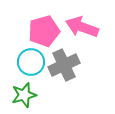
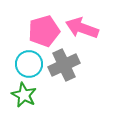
pink arrow: moved 1 px down
cyan circle: moved 2 px left, 2 px down
green star: rotated 30 degrees counterclockwise
